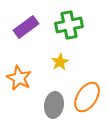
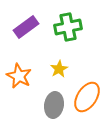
green cross: moved 1 px left, 2 px down
yellow star: moved 1 px left, 7 px down
orange star: moved 2 px up
